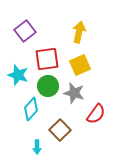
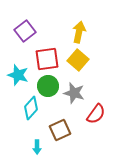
yellow square: moved 2 px left, 5 px up; rotated 25 degrees counterclockwise
cyan diamond: moved 1 px up
brown square: rotated 20 degrees clockwise
